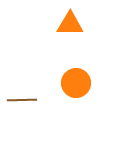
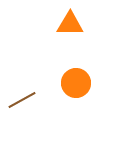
brown line: rotated 28 degrees counterclockwise
